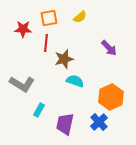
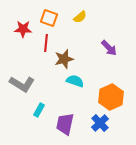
orange square: rotated 30 degrees clockwise
blue cross: moved 1 px right, 1 px down
